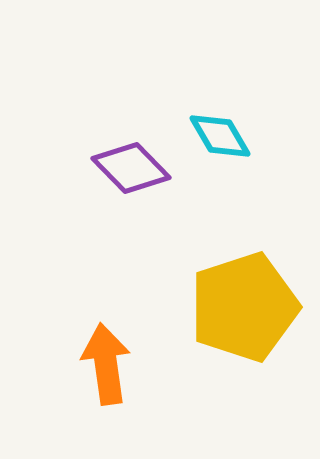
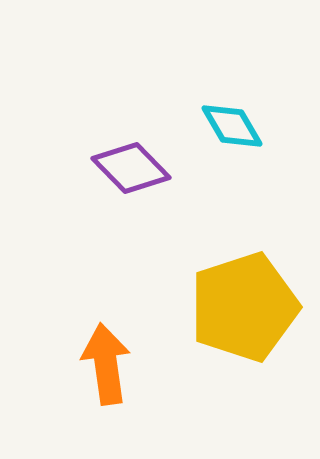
cyan diamond: moved 12 px right, 10 px up
